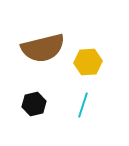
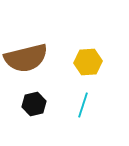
brown semicircle: moved 17 px left, 10 px down
